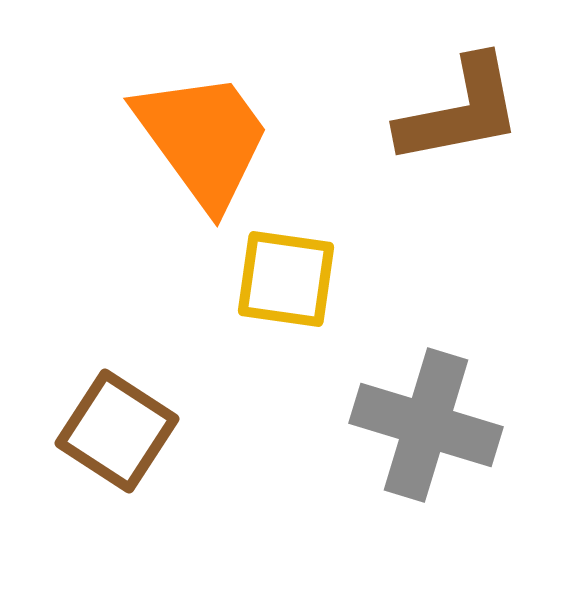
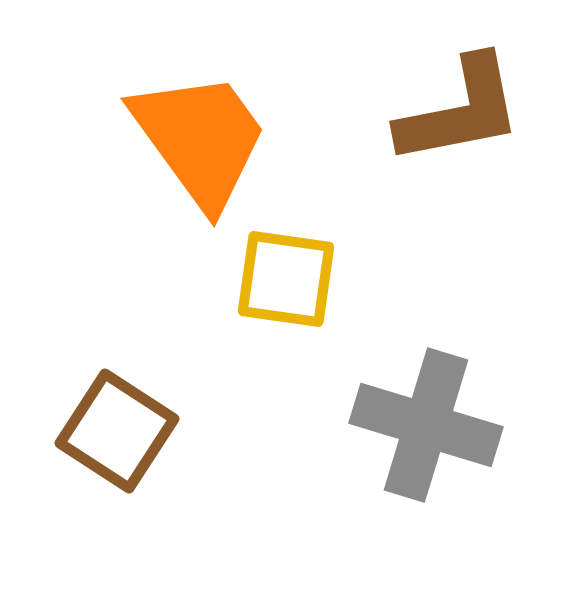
orange trapezoid: moved 3 px left
